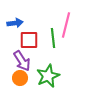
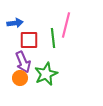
purple arrow: moved 1 px right, 1 px down; rotated 10 degrees clockwise
green star: moved 2 px left, 2 px up
